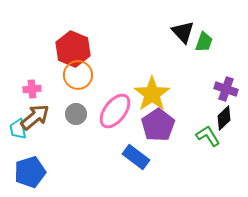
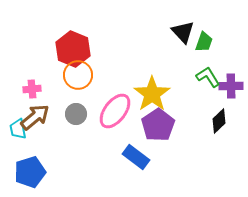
purple cross: moved 5 px right, 3 px up; rotated 20 degrees counterclockwise
black diamond: moved 5 px left, 3 px down
green L-shape: moved 59 px up
